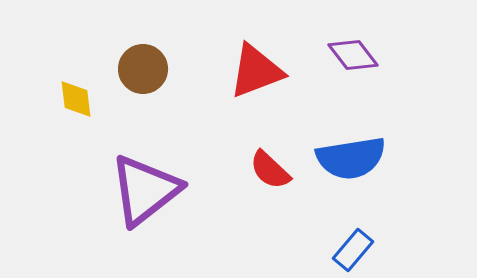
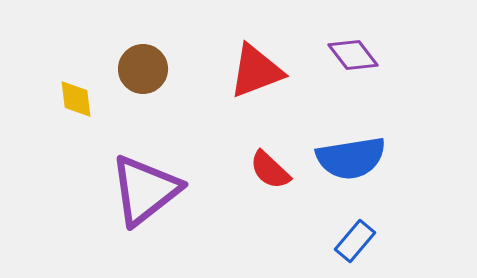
blue rectangle: moved 2 px right, 9 px up
